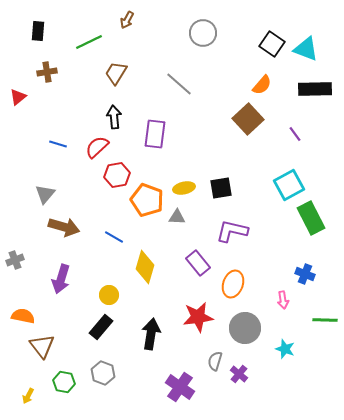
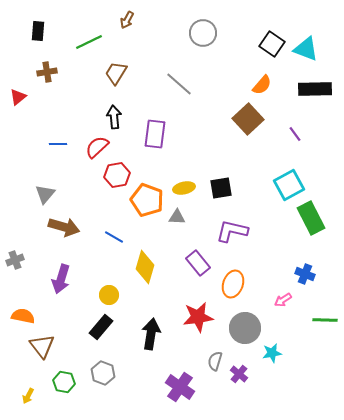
blue line at (58, 144): rotated 18 degrees counterclockwise
pink arrow at (283, 300): rotated 66 degrees clockwise
cyan star at (285, 349): moved 13 px left, 4 px down; rotated 30 degrees counterclockwise
